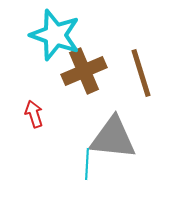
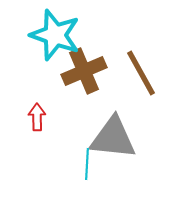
brown line: rotated 12 degrees counterclockwise
red arrow: moved 3 px right, 3 px down; rotated 16 degrees clockwise
